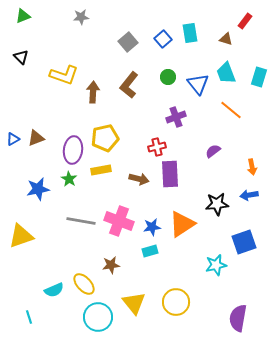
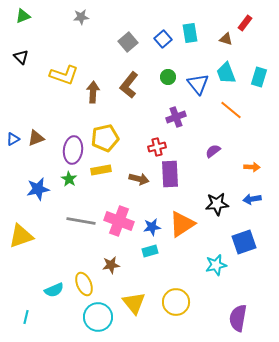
red rectangle at (245, 21): moved 2 px down
orange arrow at (252, 167): rotated 77 degrees counterclockwise
blue arrow at (249, 195): moved 3 px right, 4 px down
yellow ellipse at (84, 284): rotated 20 degrees clockwise
cyan line at (29, 317): moved 3 px left; rotated 32 degrees clockwise
